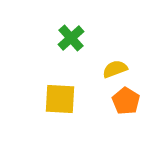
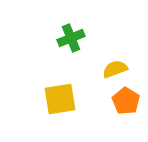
green cross: rotated 20 degrees clockwise
yellow square: rotated 12 degrees counterclockwise
